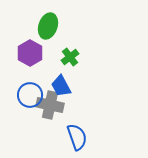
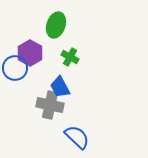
green ellipse: moved 8 px right, 1 px up
green cross: rotated 24 degrees counterclockwise
blue trapezoid: moved 1 px left, 1 px down
blue circle: moved 15 px left, 27 px up
blue semicircle: rotated 28 degrees counterclockwise
